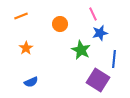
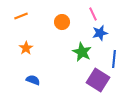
orange circle: moved 2 px right, 2 px up
green star: moved 1 px right, 2 px down
blue semicircle: moved 2 px right, 2 px up; rotated 136 degrees counterclockwise
